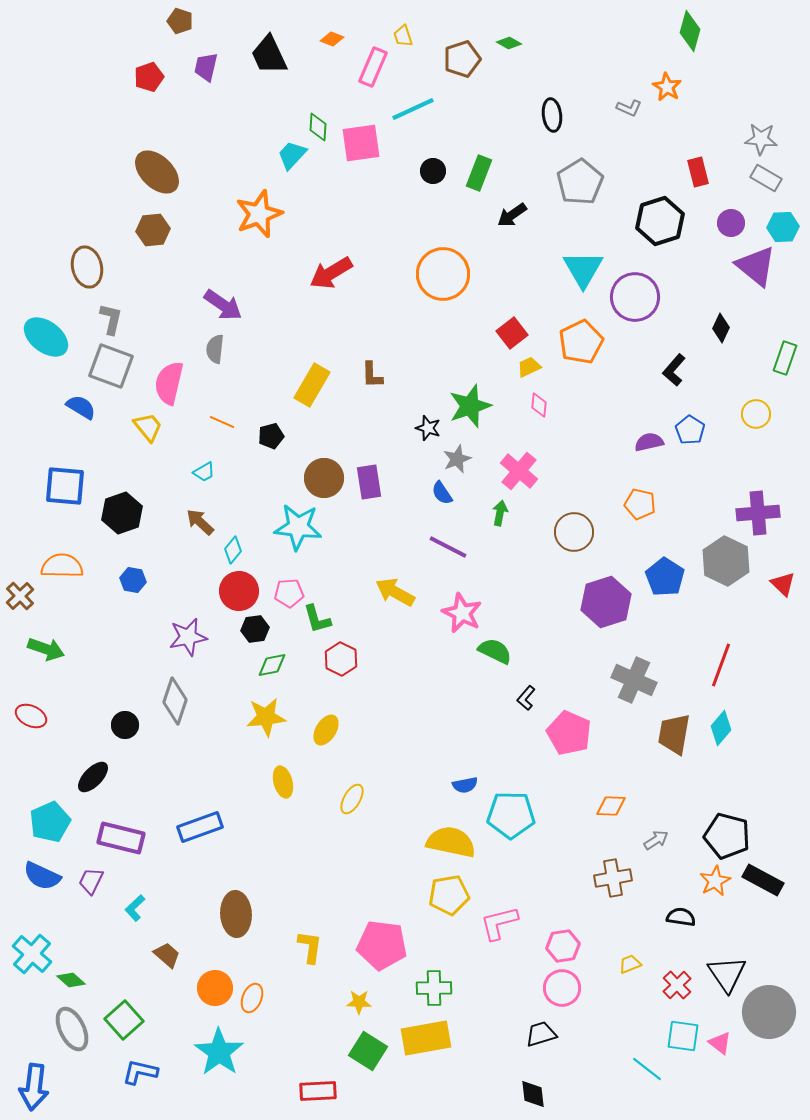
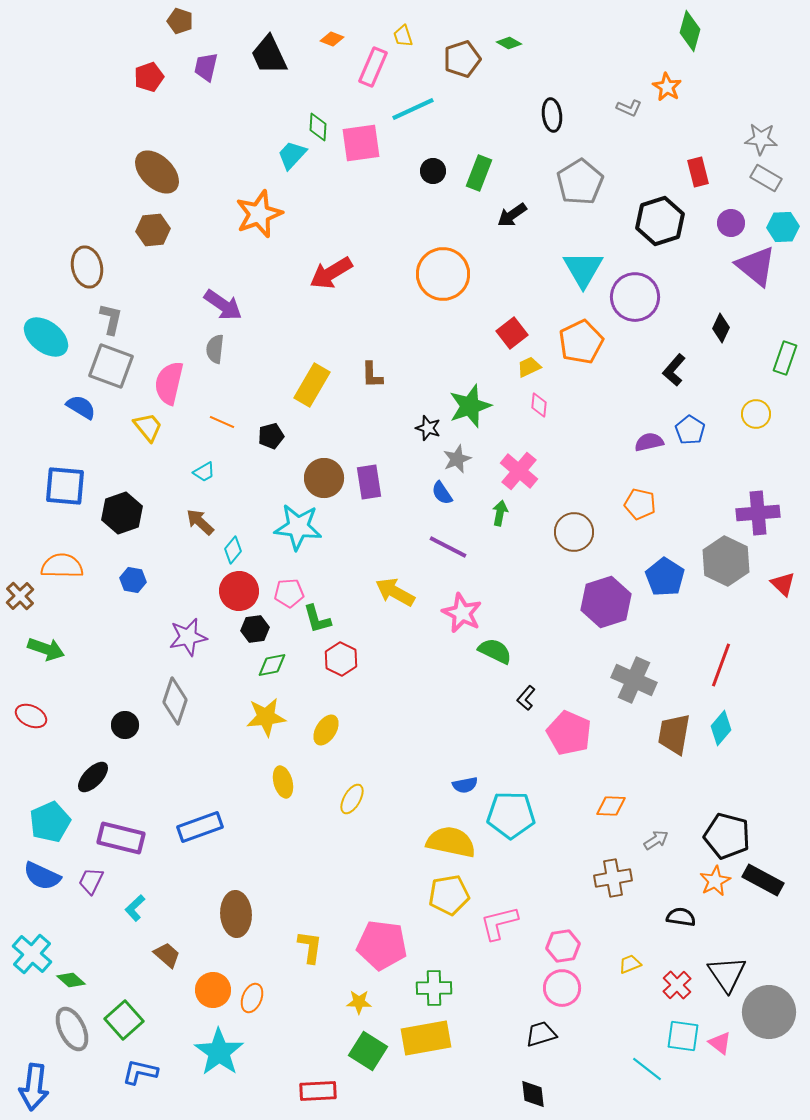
orange circle at (215, 988): moved 2 px left, 2 px down
